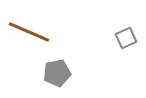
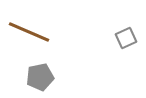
gray pentagon: moved 17 px left, 4 px down
